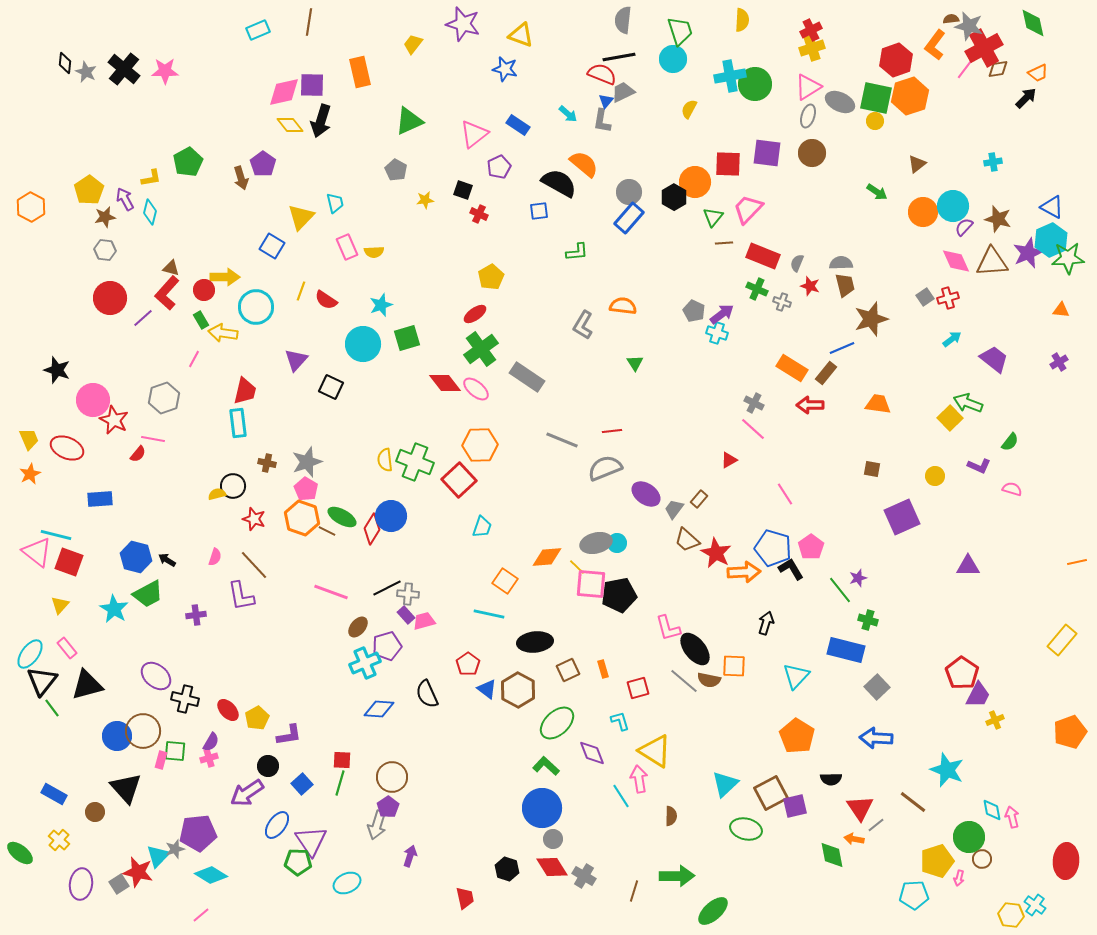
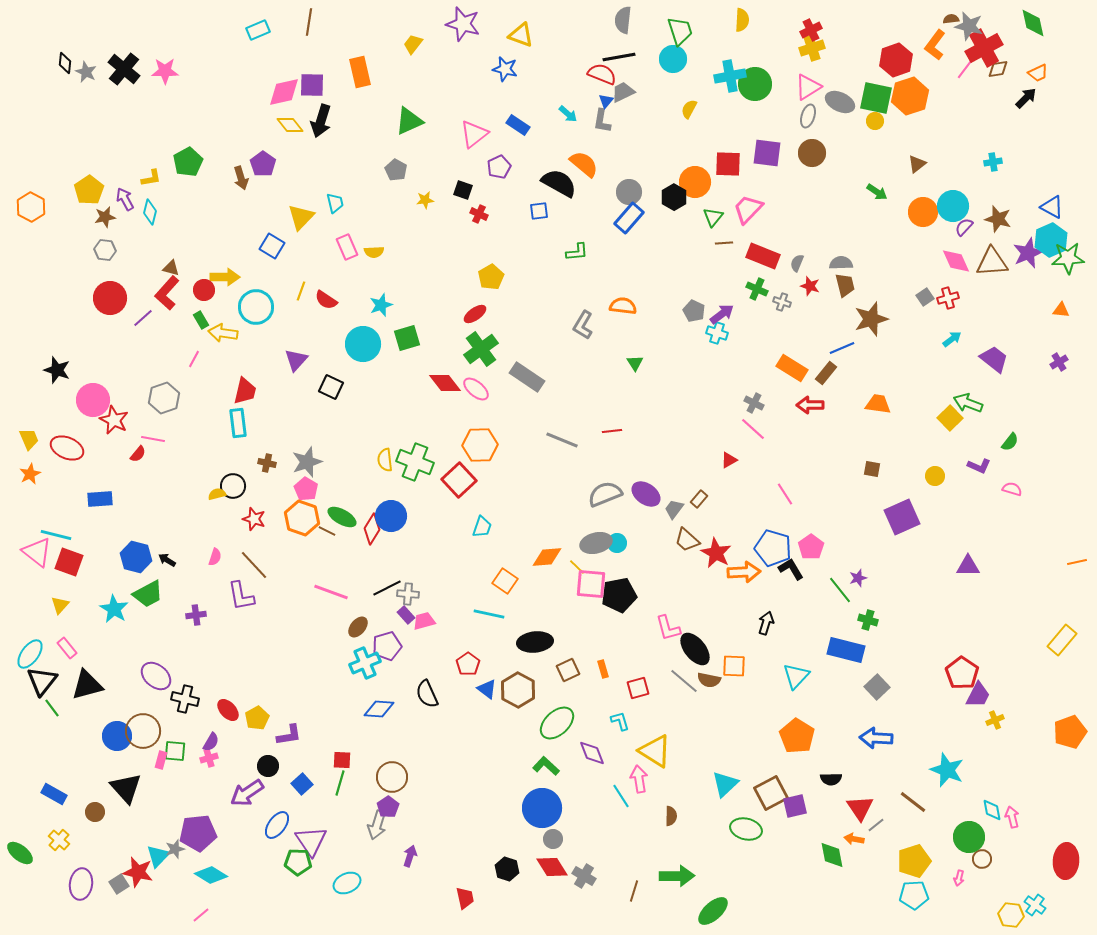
gray semicircle at (605, 468): moved 26 px down
yellow pentagon at (937, 861): moved 23 px left
